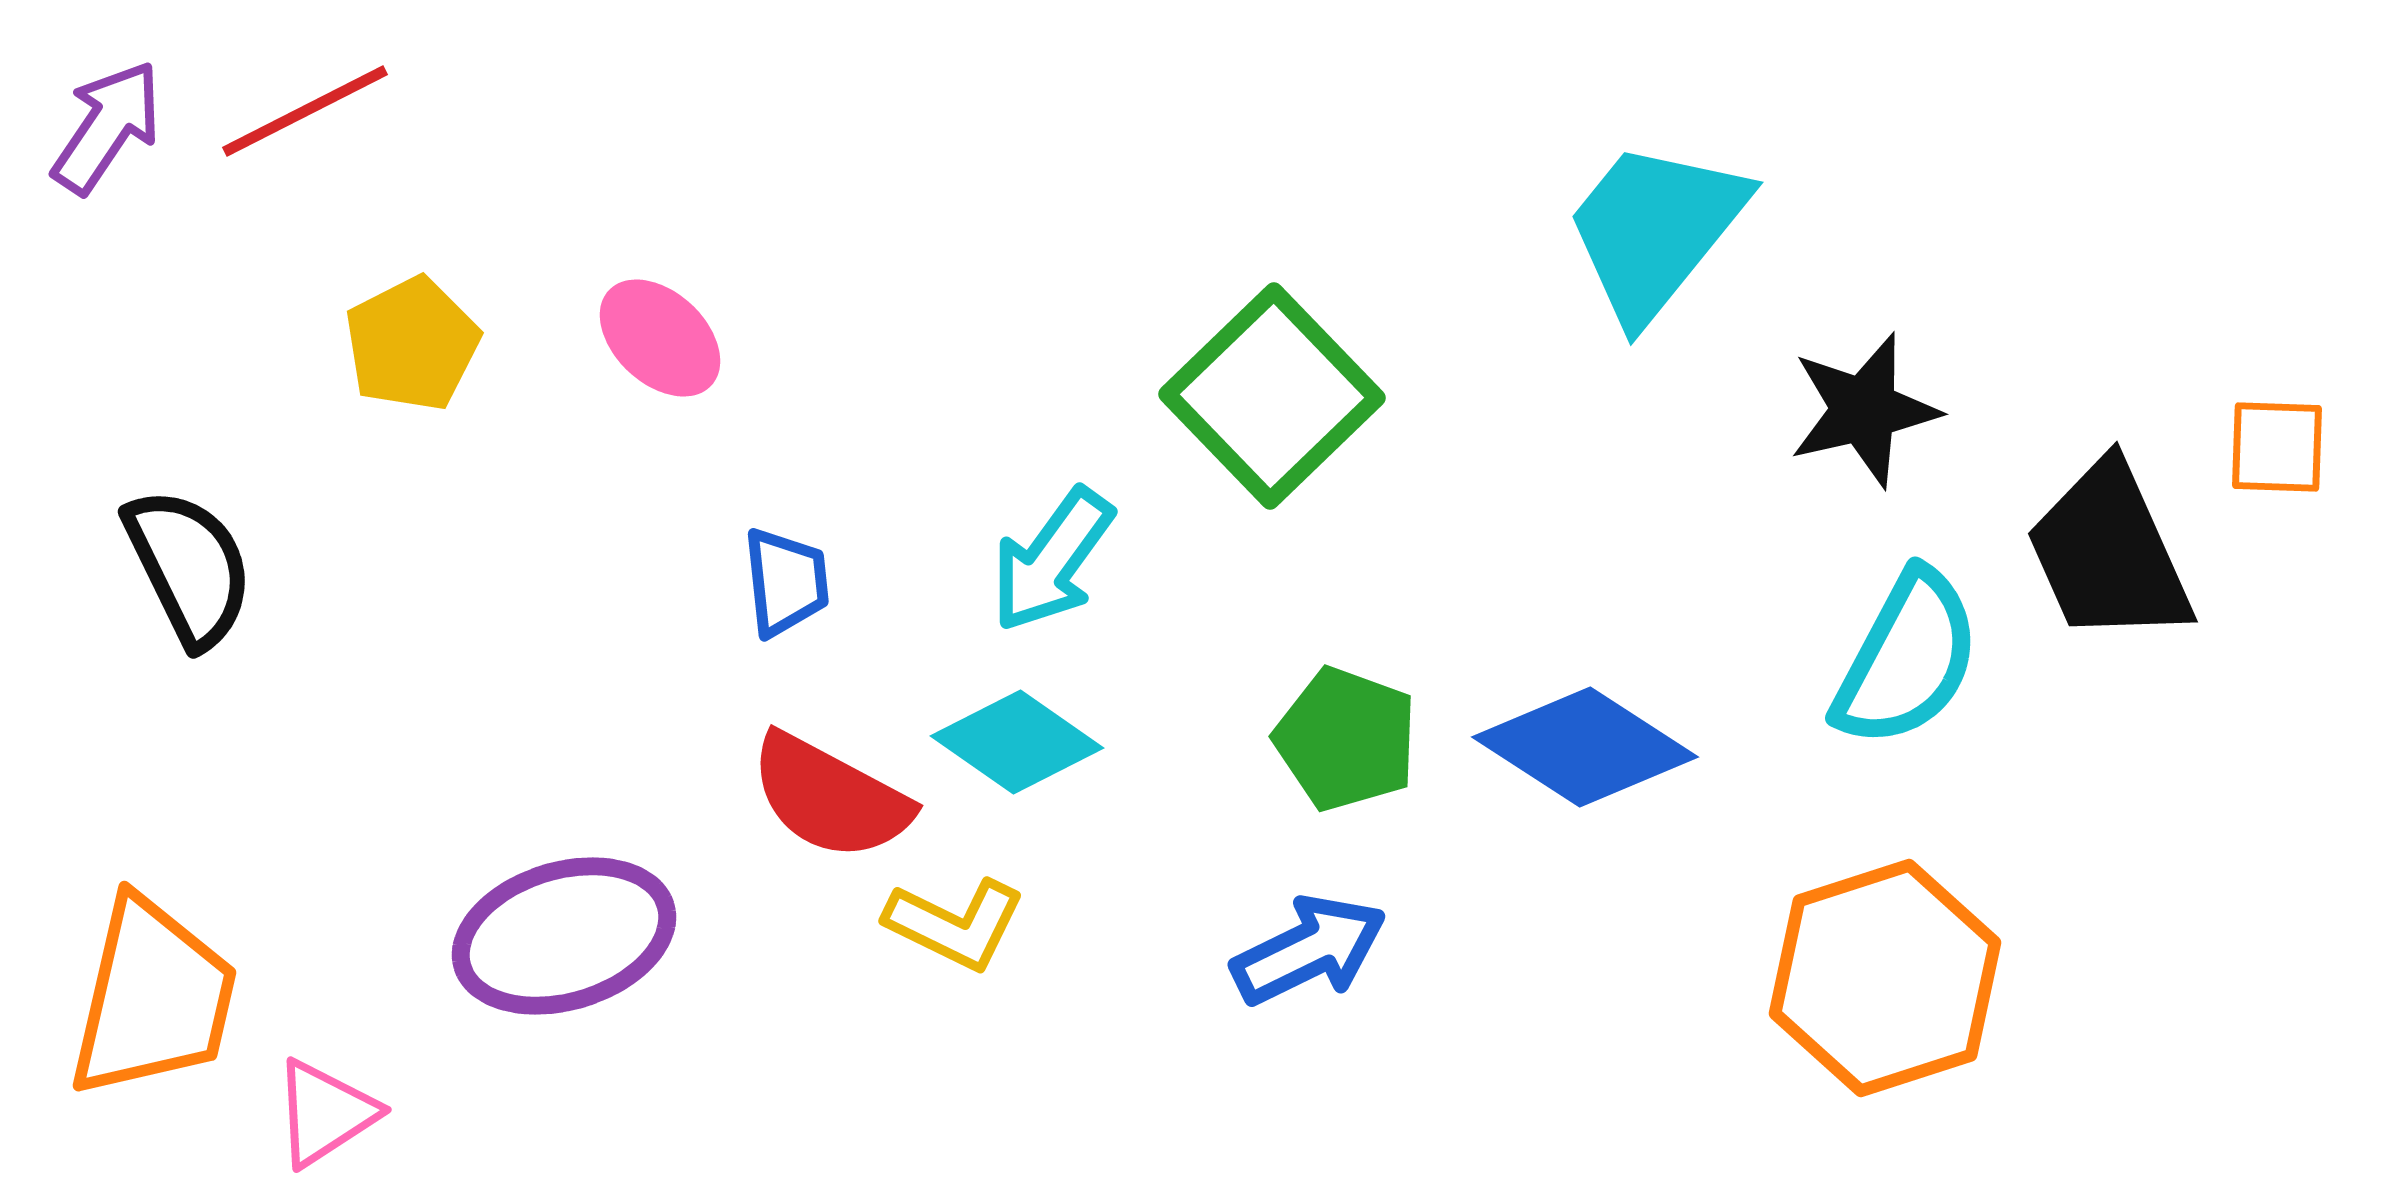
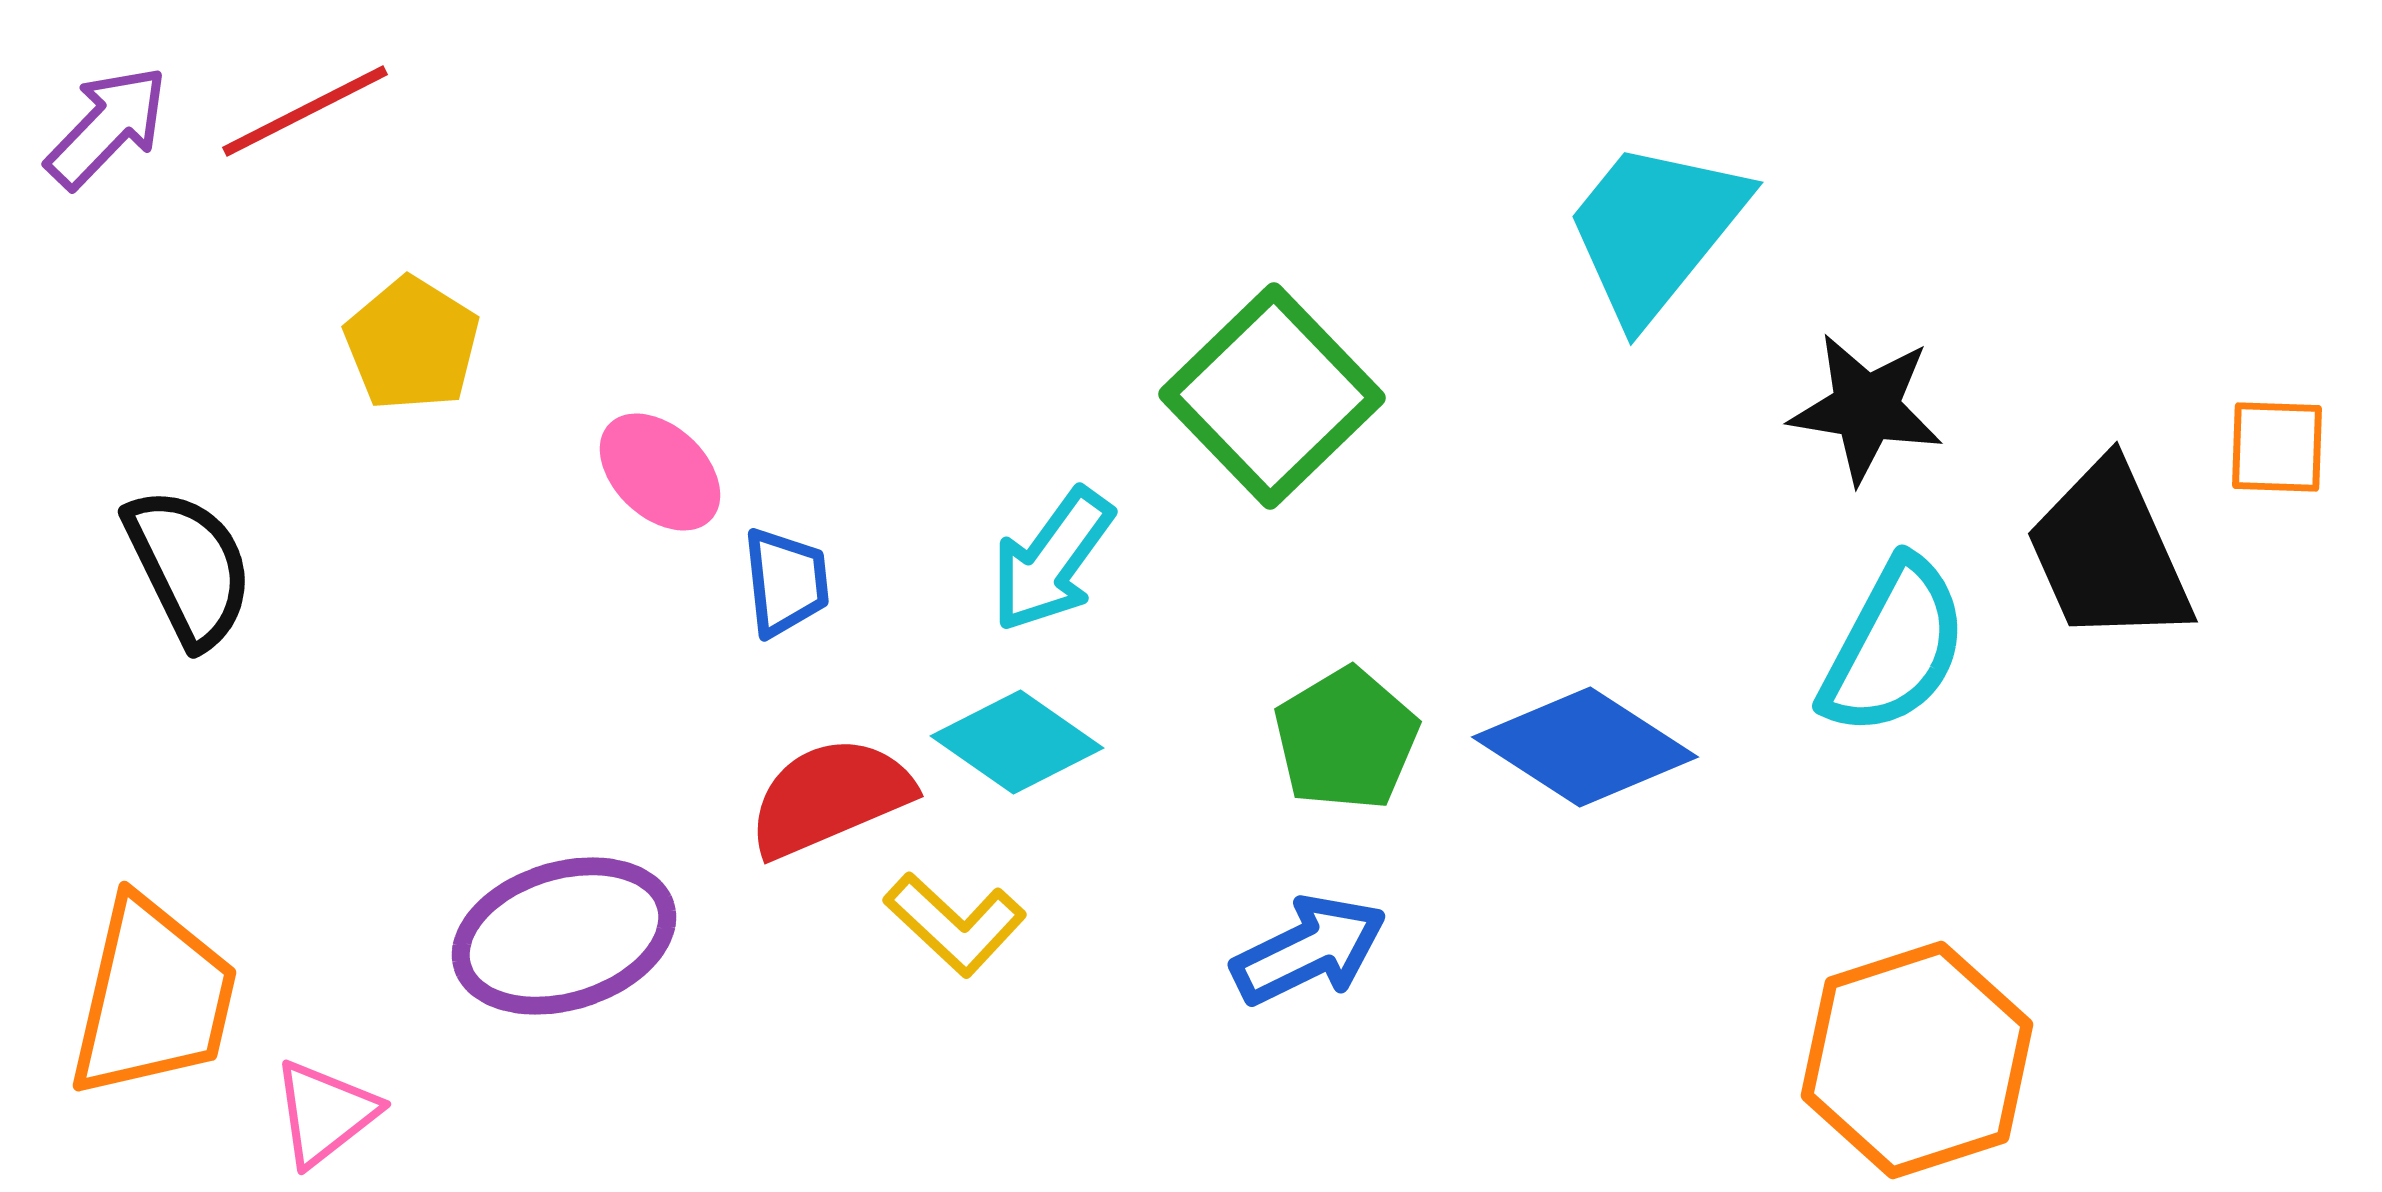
purple arrow: rotated 10 degrees clockwise
pink ellipse: moved 134 px down
yellow pentagon: rotated 13 degrees counterclockwise
black star: moved 2 px right, 2 px up; rotated 22 degrees clockwise
cyan semicircle: moved 13 px left, 12 px up
green pentagon: rotated 21 degrees clockwise
red semicircle: rotated 129 degrees clockwise
yellow L-shape: rotated 17 degrees clockwise
orange hexagon: moved 32 px right, 82 px down
pink triangle: rotated 5 degrees counterclockwise
